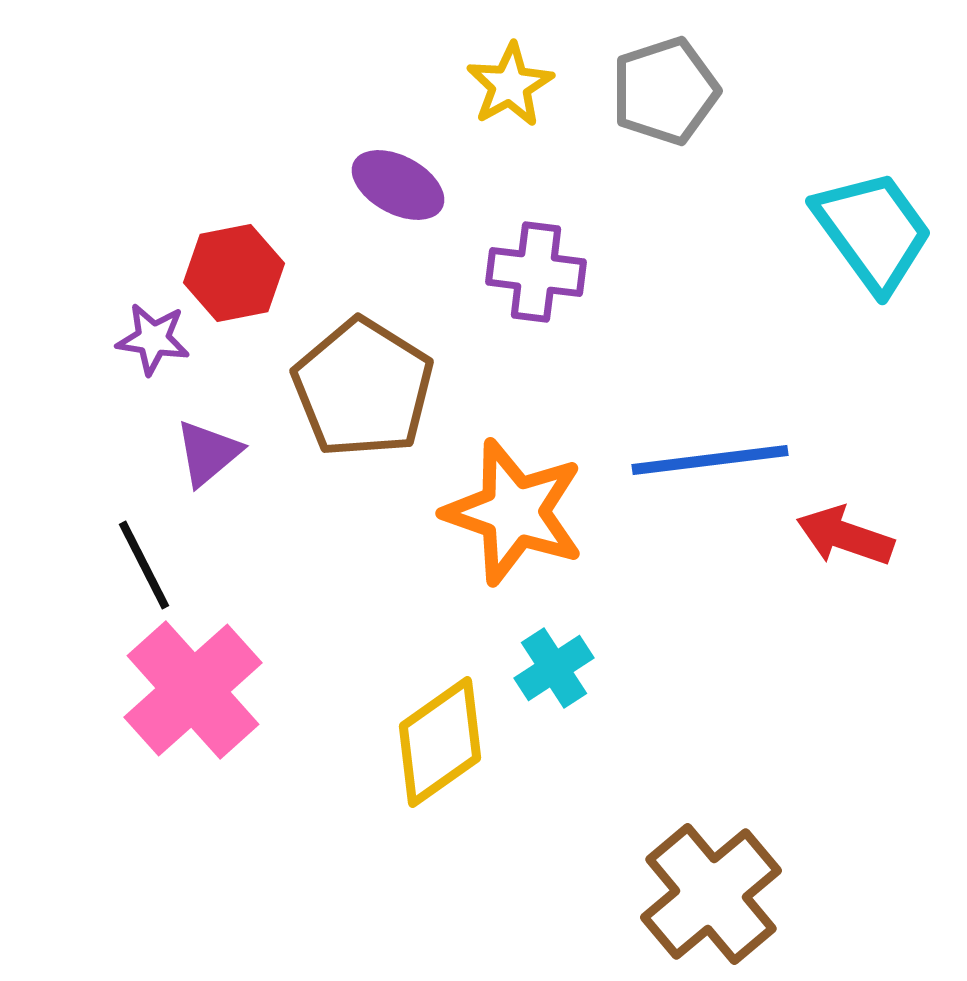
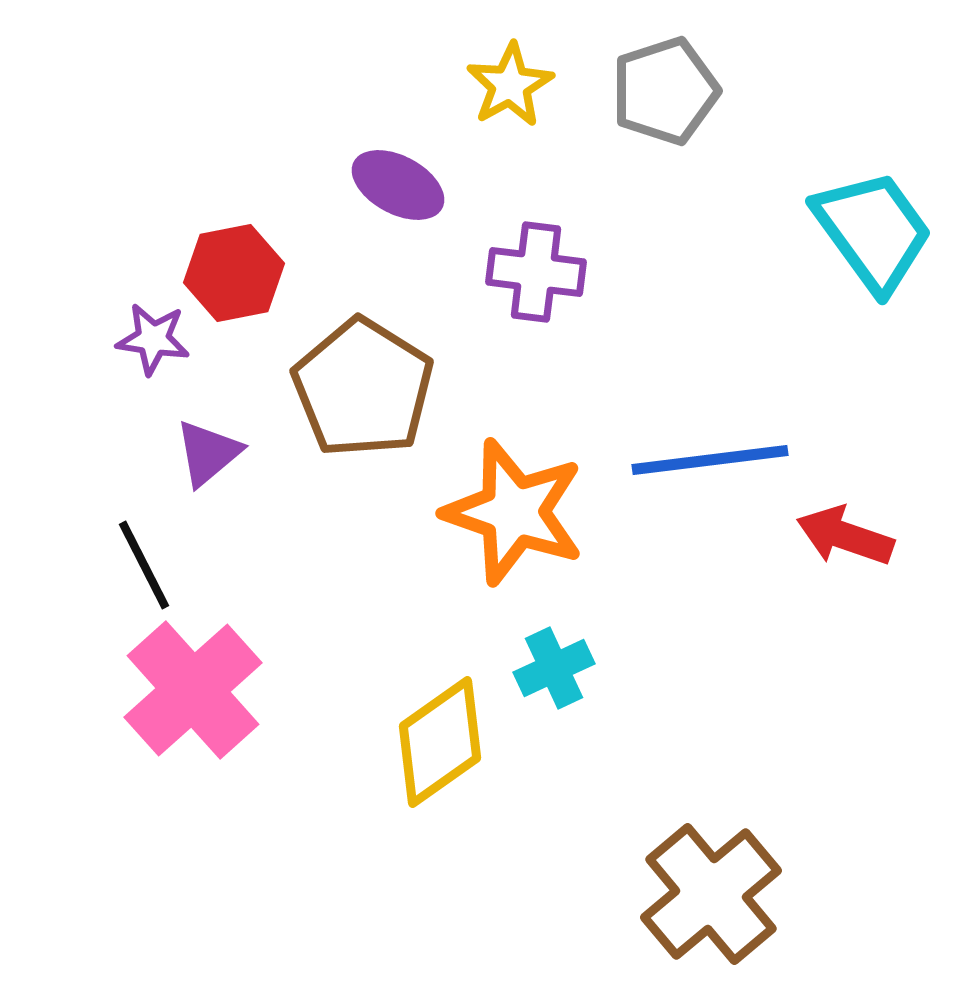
cyan cross: rotated 8 degrees clockwise
